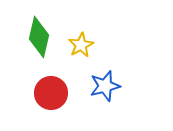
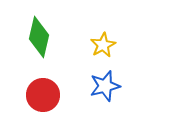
yellow star: moved 22 px right
red circle: moved 8 px left, 2 px down
